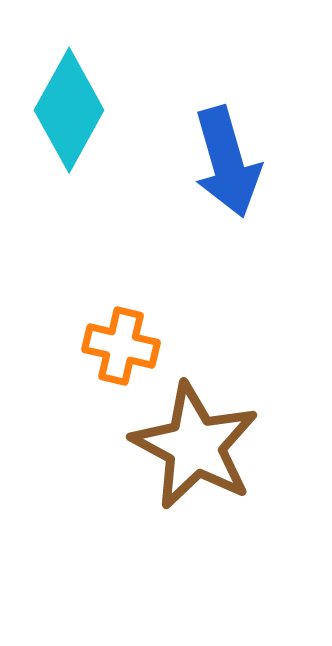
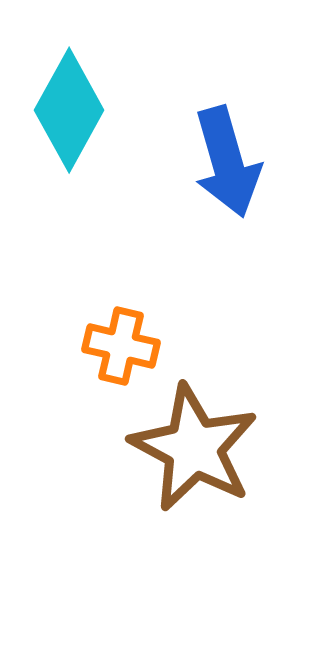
brown star: moved 1 px left, 2 px down
